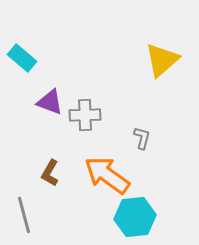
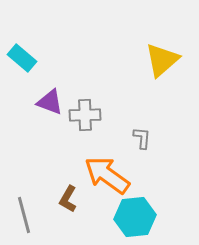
gray L-shape: rotated 10 degrees counterclockwise
brown L-shape: moved 18 px right, 26 px down
